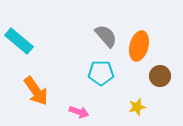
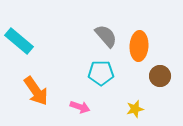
orange ellipse: rotated 12 degrees counterclockwise
yellow star: moved 2 px left, 2 px down
pink arrow: moved 1 px right, 5 px up
